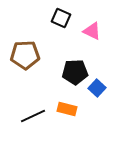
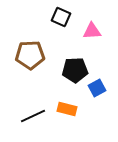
black square: moved 1 px up
pink triangle: rotated 30 degrees counterclockwise
brown pentagon: moved 5 px right
black pentagon: moved 2 px up
blue square: rotated 18 degrees clockwise
